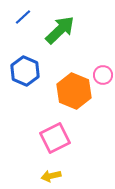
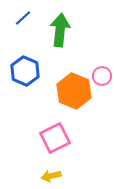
blue line: moved 1 px down
green arrow: rotated 40 degrees counterclockwise
pink circle: moved 1 px left, 1 px down
